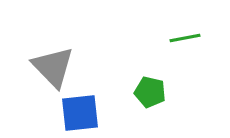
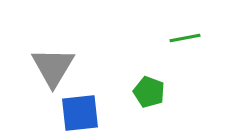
gray triangle: rotated 15 degrees clockwise
green pentagon: moved 1 px left; rotated 8 degrees clockwise
